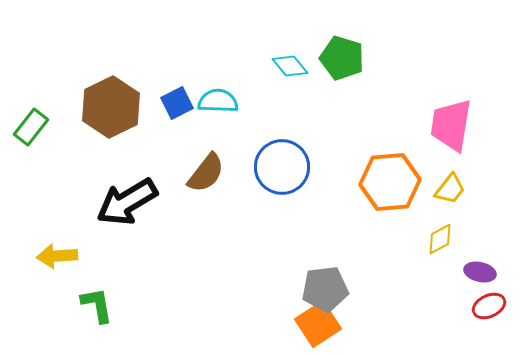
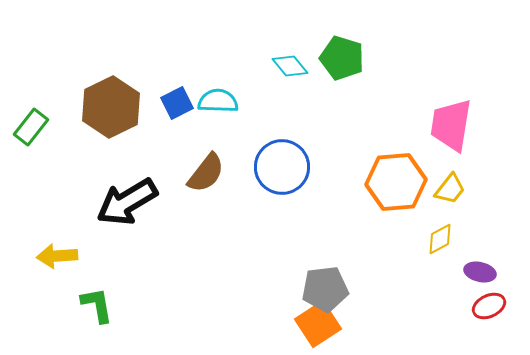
orange hexagon: moved 6 px right
